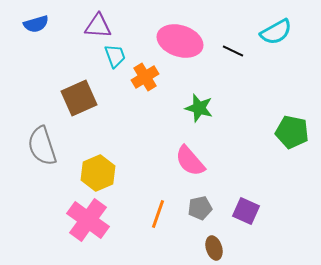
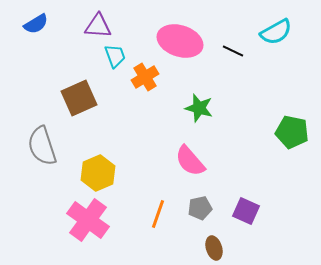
blue semicircle: rotated 15 degrees counterclockwise
